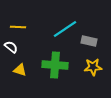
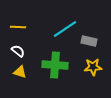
white semicircle: moved 7 px right, 4 px down
yellow triangle: moved 2 px down
